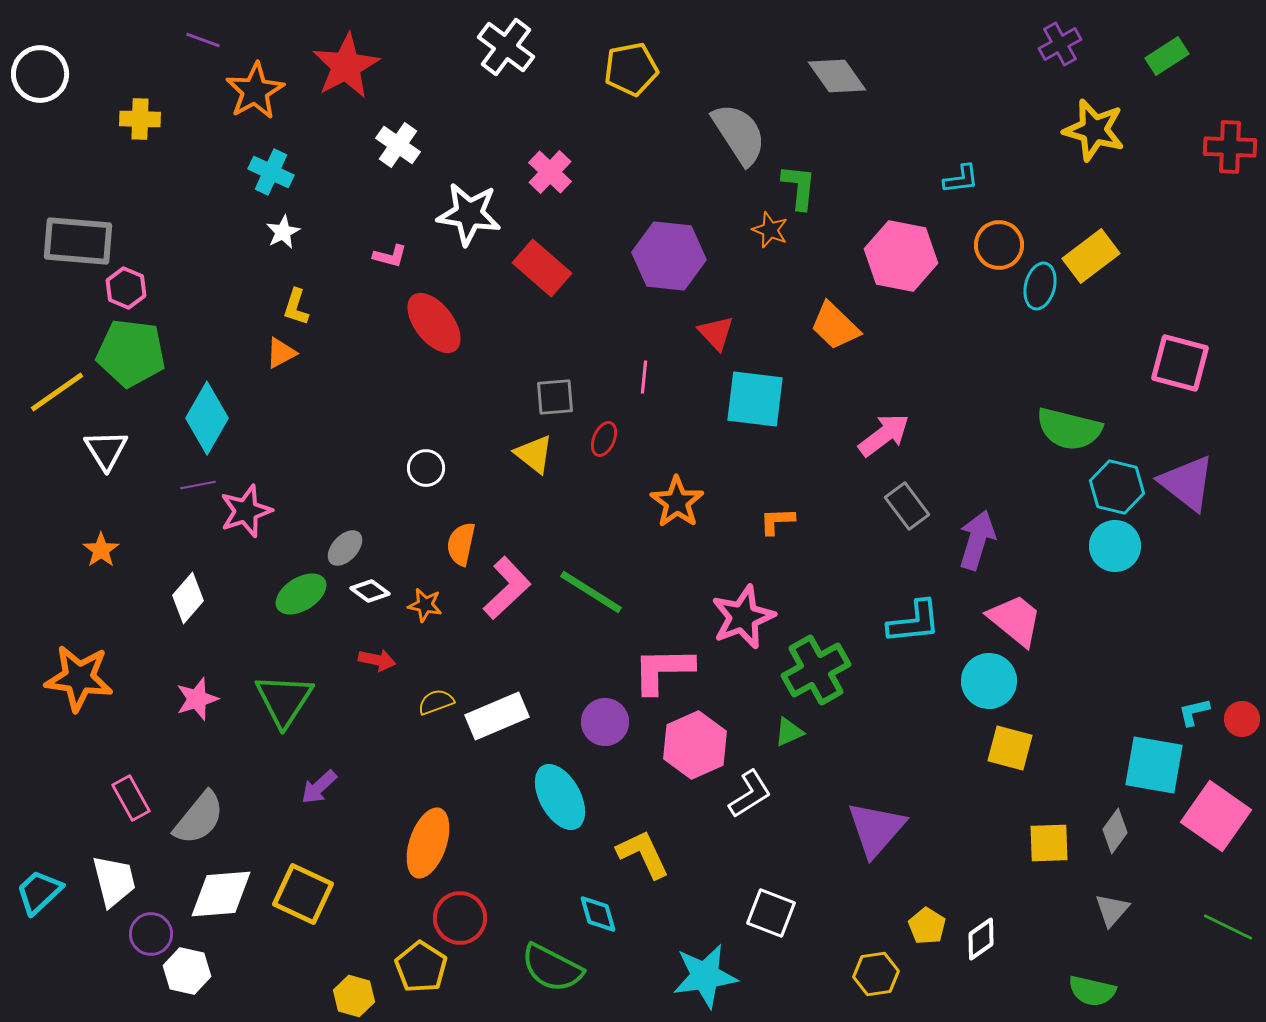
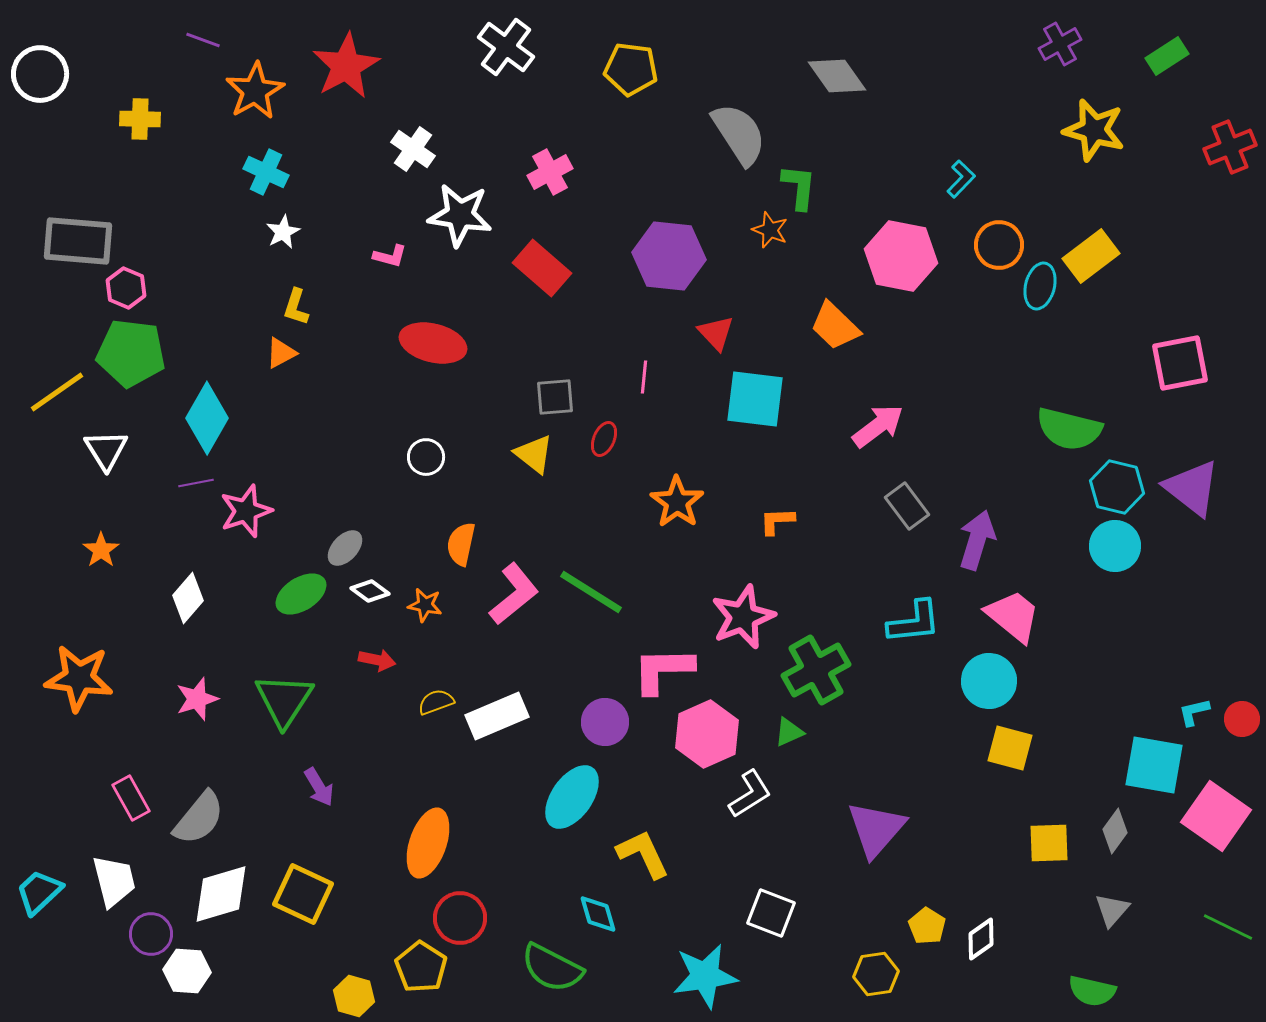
yellow pentagon at (631, 69): rotated 18 degrees clockwise
white cross at (398, 145): moved 15 px right, 4 px down
red cross at (1230, 147): rotated 24 degrees counterclockwise
cyan cross at (271, 172): moved 5 px left
pink cross at (550, 172): rotated 18 degrees clockwise
cyan L-shape at (961, 179): rotated 39 degrees counterclockwise
white star at (469, 214): moved 9 px left, 1 px down
red ellipse at (434, 323): moved 1 px left, 20 px down; rotated 38 degrees counterclockwise
pink square at (1180, 363): rotated 26 degrees counterclockwise
pink arrow at (884, 435): moved 6 px left, 9 px up
white circle at (426, 468): moved 11 px up
purple triangle at (1187, 483): moved 5 px right, 5 px down
purple line at (198, 485): moved 2 px left, 2 px up
pink L-shape at (507, 588): moved 7 px right, 6 px down; rotated 4 degrees clockwise
pink trapezoid at (1015, 620): moved 2 px left, 4 px up
pink hexagon at (695, 745): moved 12 px right, 11 px up
purple arrow at (319, 787): rotated 78 degrees counterclockwise
cyan ellipse at (560, 797): moved 12 px right; rotated 64 degrees clockwise
white diamond at (221, 894): rotated 12 degrees counterclockwise
white hexagon at (187, 971): rotated 9 degrees counterclockwise
